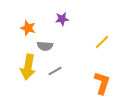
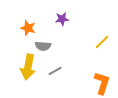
gray semicircle: moved 2 px left
